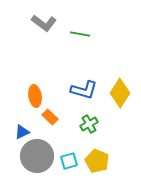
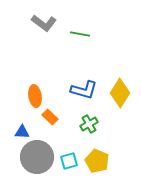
blue triangle: rotated 28 degrees clockwise
gray circle: moved 1 px down
